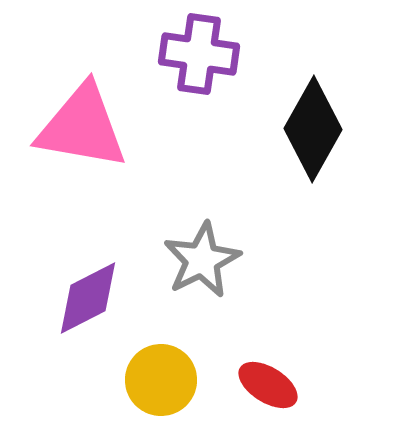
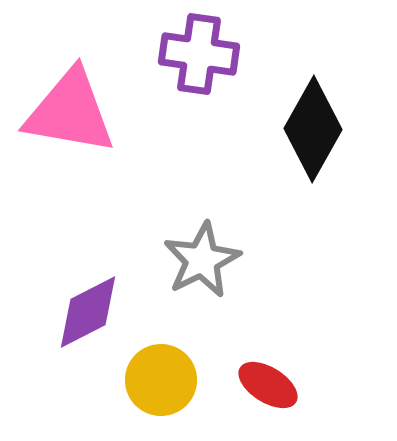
pink triangle: moved 12 px left, 15 px up
purple diamond: moved 14 px down
